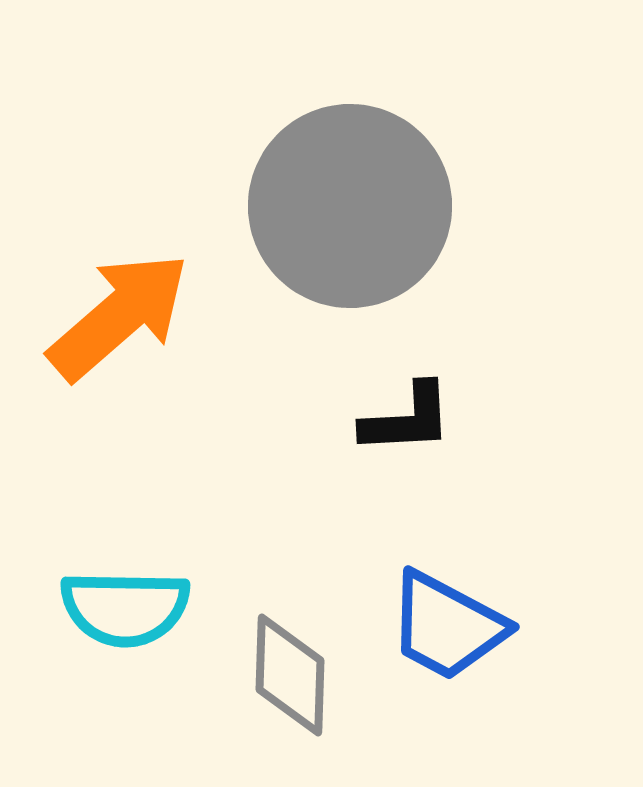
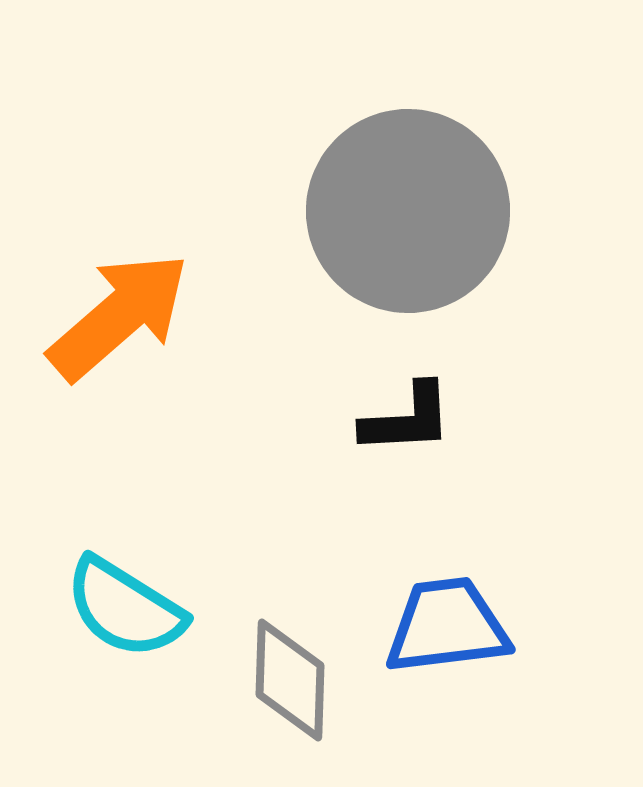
gray circle: moved 58 px right, 5 px down
cyan semicircle: rotated 31 degrees clockwise
blue trapezoid: rotated 145 degrees clockwise
gray diamond: moved 5 px down
